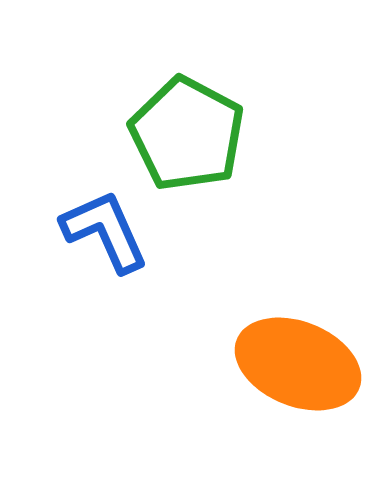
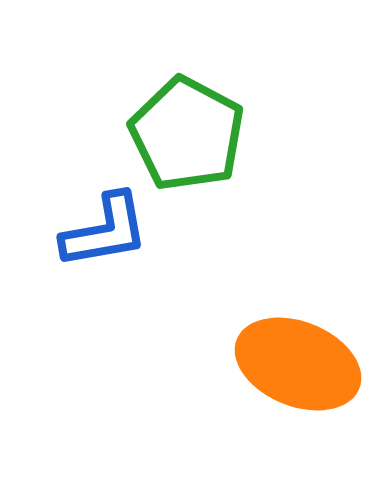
blue L-shape: rotated 104 degrees clockwise
